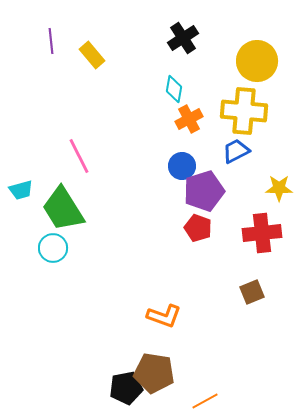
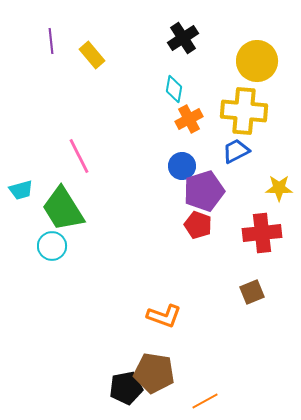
red pentagon: moved 3 px up
cyan circle: moved 1 px left, 2 px up
